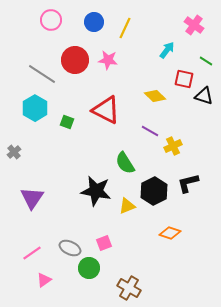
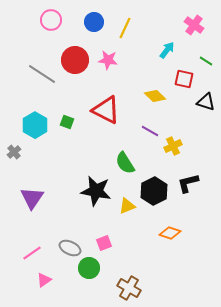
black triangle: moved 2 px right, 6 px down
cyan hexagon: moved 17 px down
